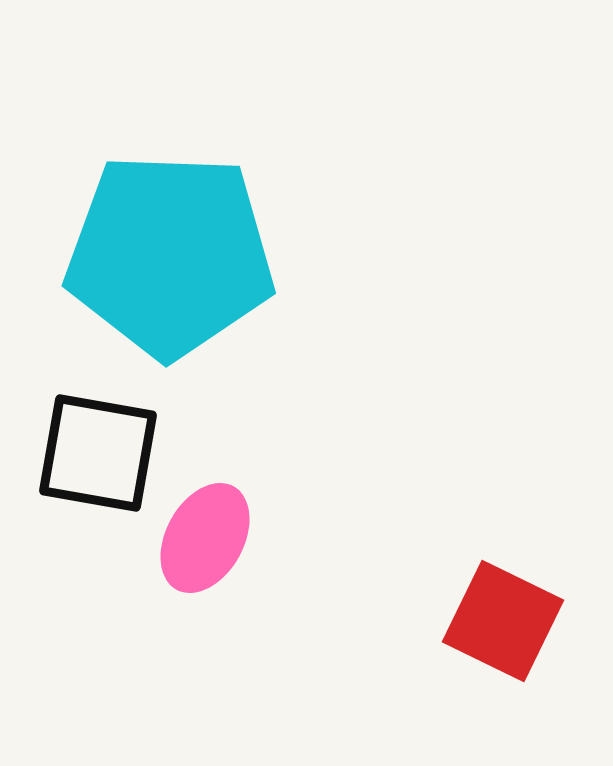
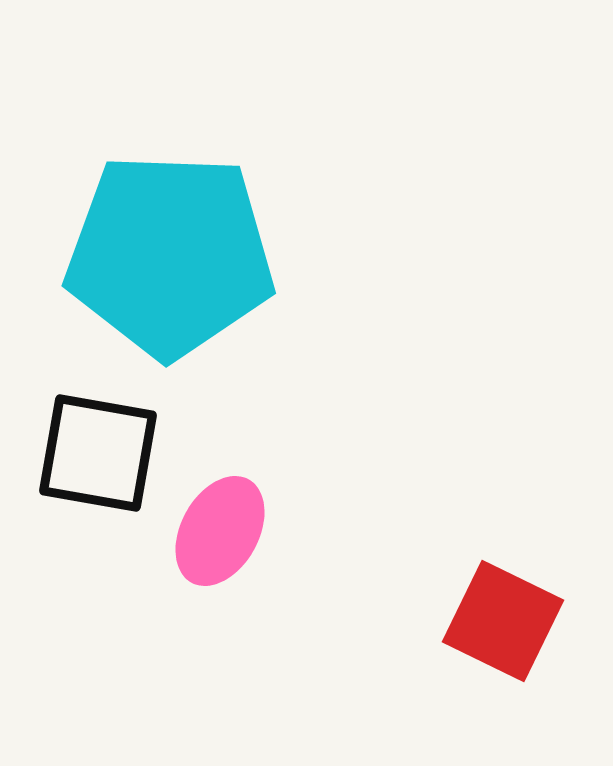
pink ellipse: moved 15 px right, 7 px up
